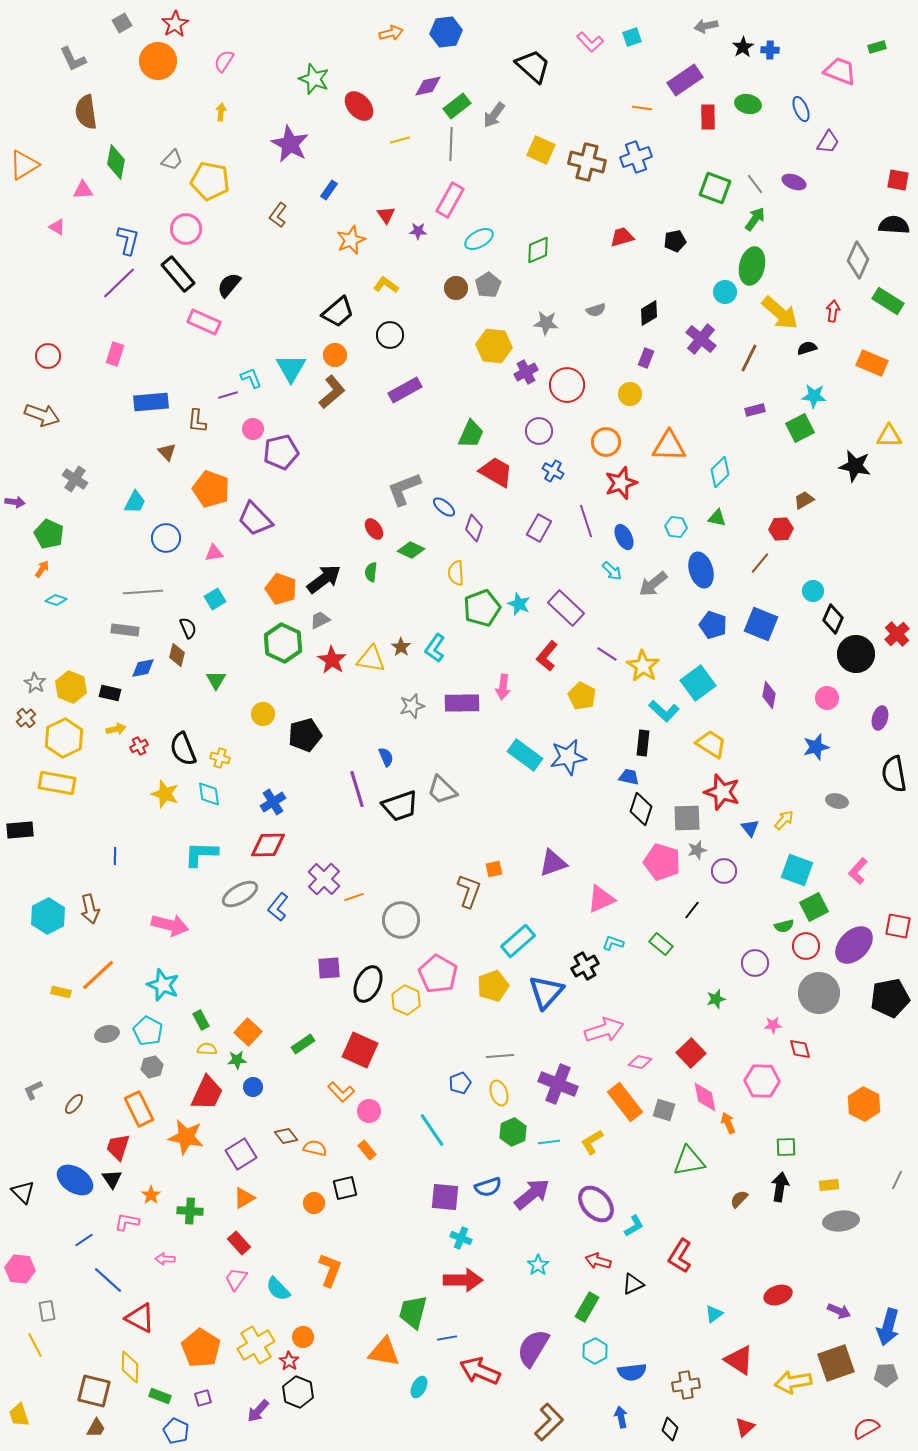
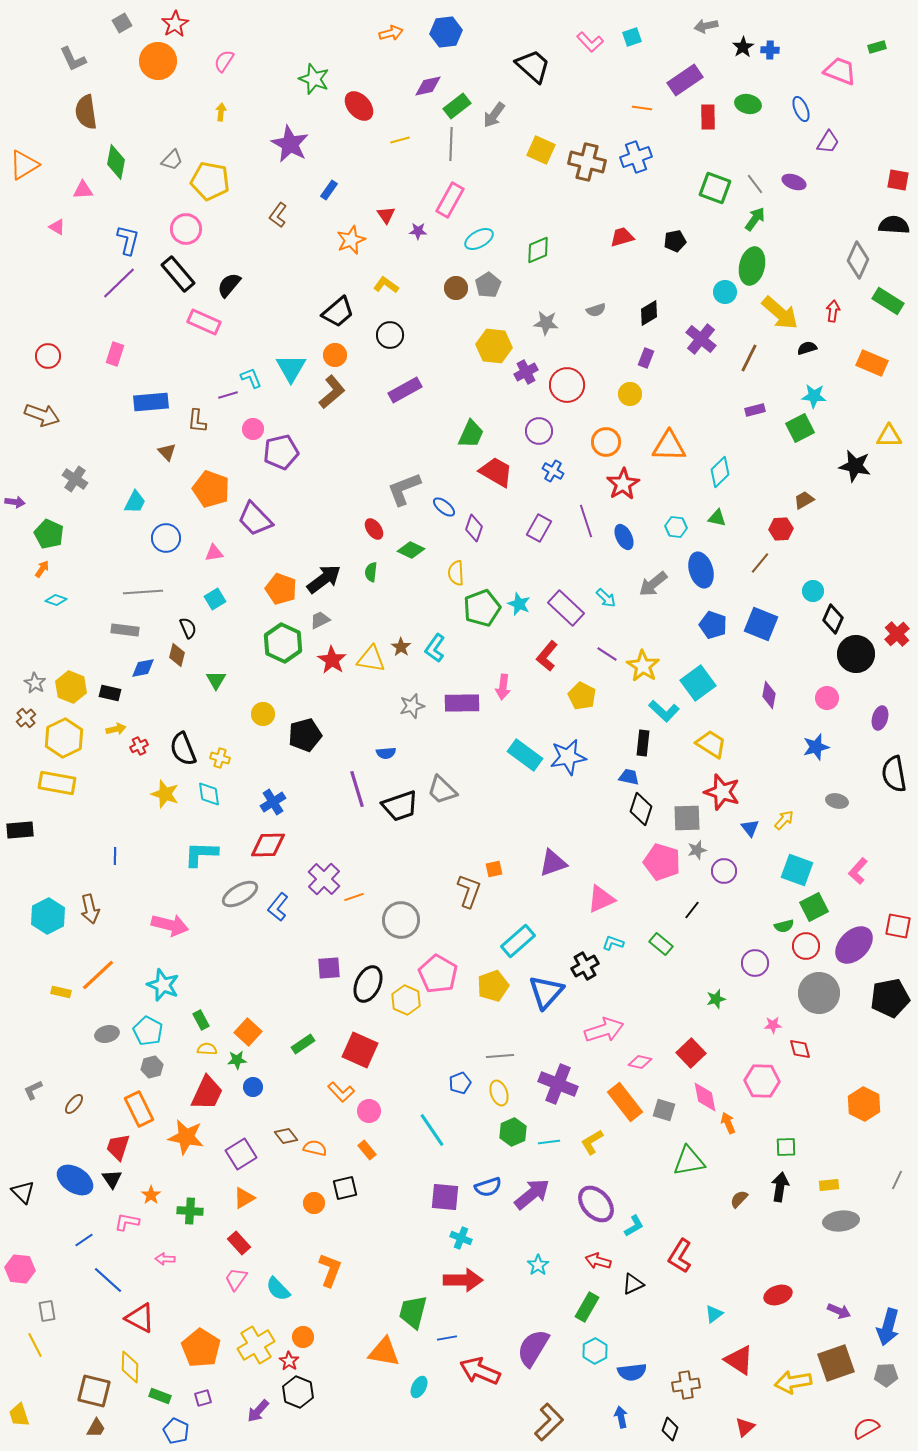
red star at (621, 483): moved 2 px right, 1 px down; rotated 12 degrees counterclockwise
cyan arrow at (612, 571): moved 6 px left, 27 px down
blue semicircle at (386, 757): moved 4 px up; rotated 108 degrees clockwise
